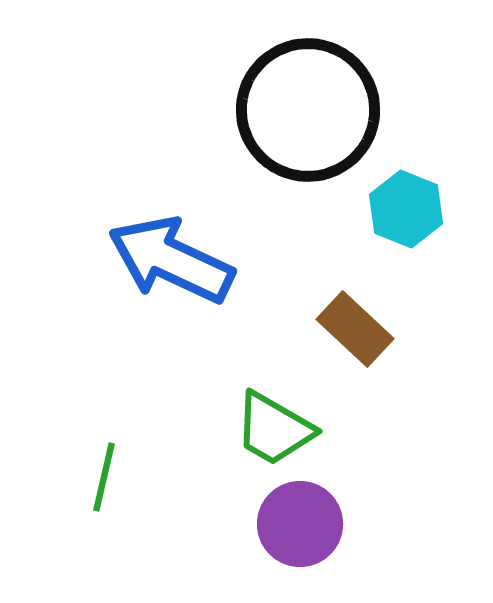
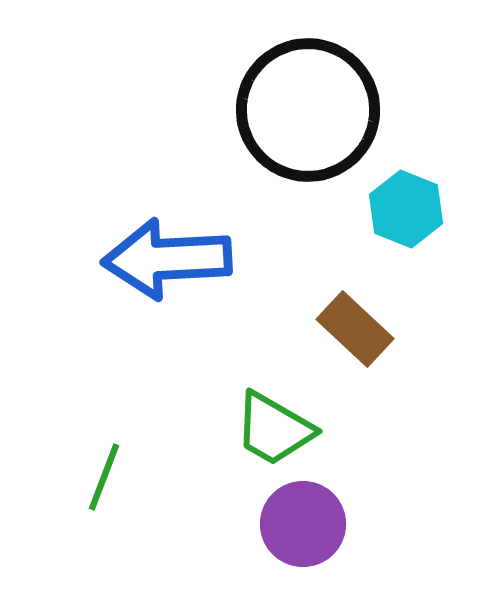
blue arrow: moved 4 px left, 1 px up; rotated 28 degrees counterclockwise
green line: rotated 8 degrees clockwise
purple circle: moved 3 px right
